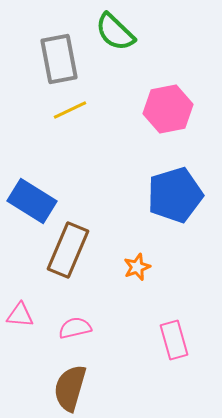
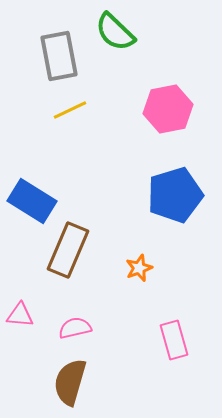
gray rectangle: moved 3 px up
orange star: moved 2 px right, 1 px down
brown semicircle: moved 6 px up
